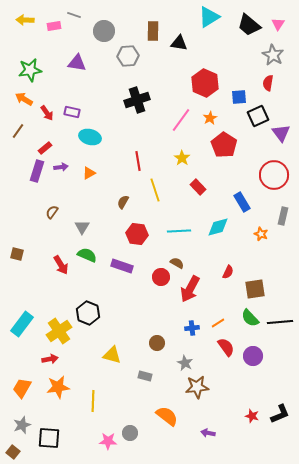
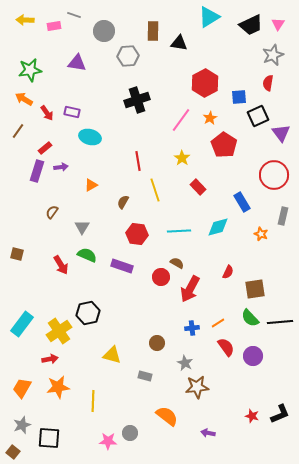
black trapezoid at (249, 25): moved 2 px right; rotated 65 degrees counterclockwise
gray star at (273, 55): rotated 20 degrees clockwise
red hexagon at (205, 83): rotated 8 degrees clockwise
orange triangle at (89, 173): moved 2 px right, 12 px down
black hexagon at (88, 313): rotated 25 degrees clockwise
